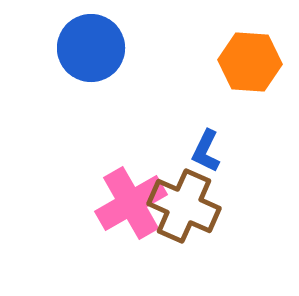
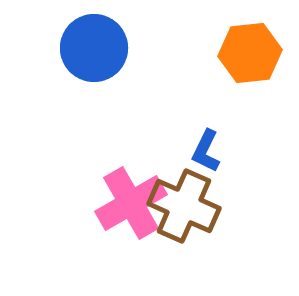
blue circle: moved 3 px right
orange hexagon: moved 9 px up; rotated 10 degrees counterclockwise
